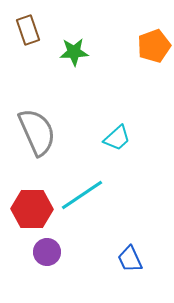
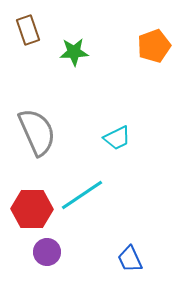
cyan trapezoid: rotated 16 degrees clockwise
